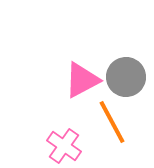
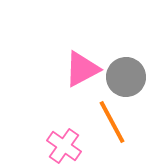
pink triangle: moved 11 px up
